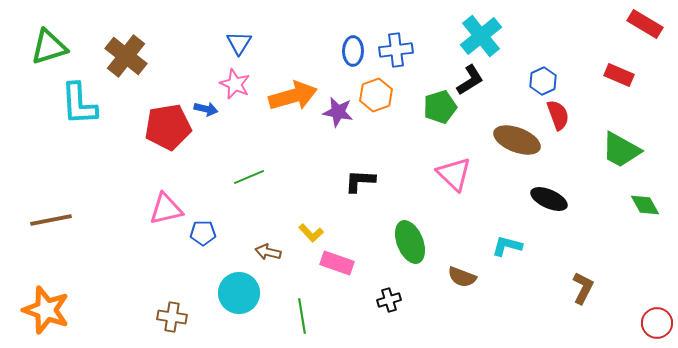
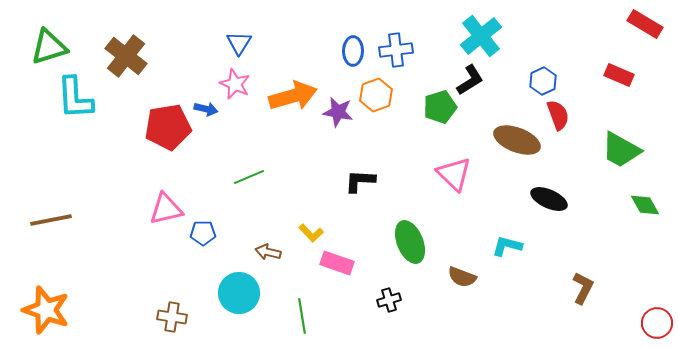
cyan L-shape at (79, 104): moved 4 px left, 6 px up
